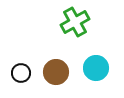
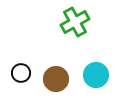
cyan circle: moved 7 px down
brown circle: moved 7 px down
